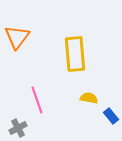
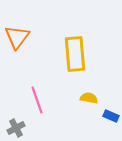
blue rectangle: rotated 28 degrees counterclockwise
gray cross: moved 2 px left
